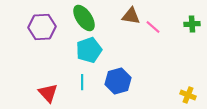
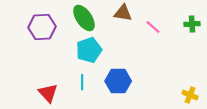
brown triangle: moved 8 px left, 3 px up
blue hexagon: rotated 15 degrees clockwise
yellow cross: moved 2 px right
